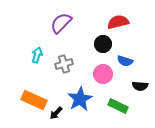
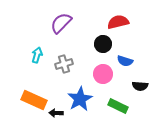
black arrow: rotated 48 degrees clockwise
